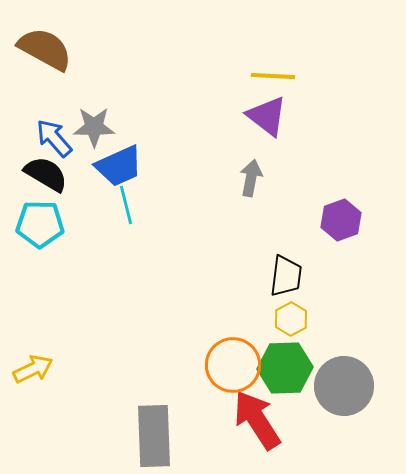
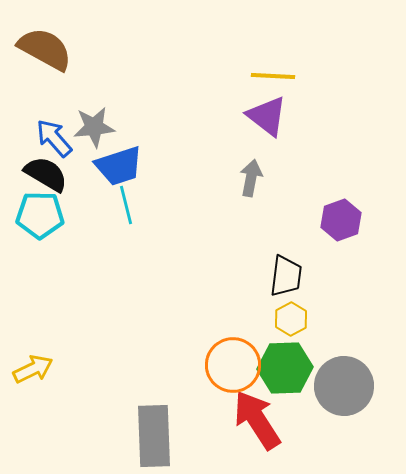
gray star: rotated 6 degrees counterclockwise
blue trapezoid: rotated 6 degrees clockwise
cyan pentagon: moved 9 px up
